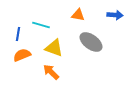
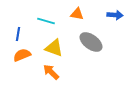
orange triangle: moved 1 px left, 1 px up
cyan line: moved 5 px right, 4 px up
